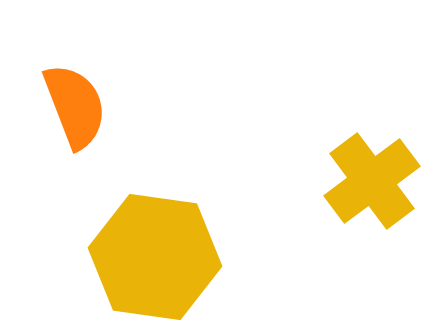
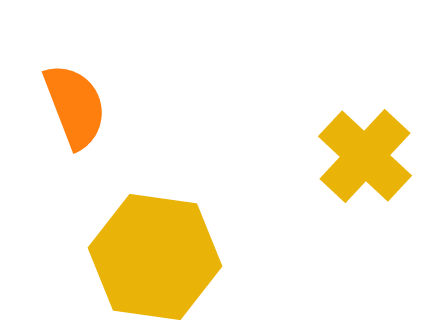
yellow cross: moved 7 px left, 25 px up; rotated 10 degrees counterclockwise
